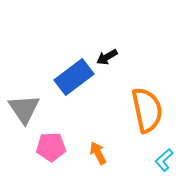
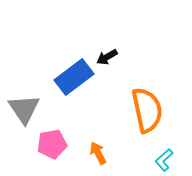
pink pentagon: moved 1 px right, 3 px up; rotated 8 degrees counterclockwise
